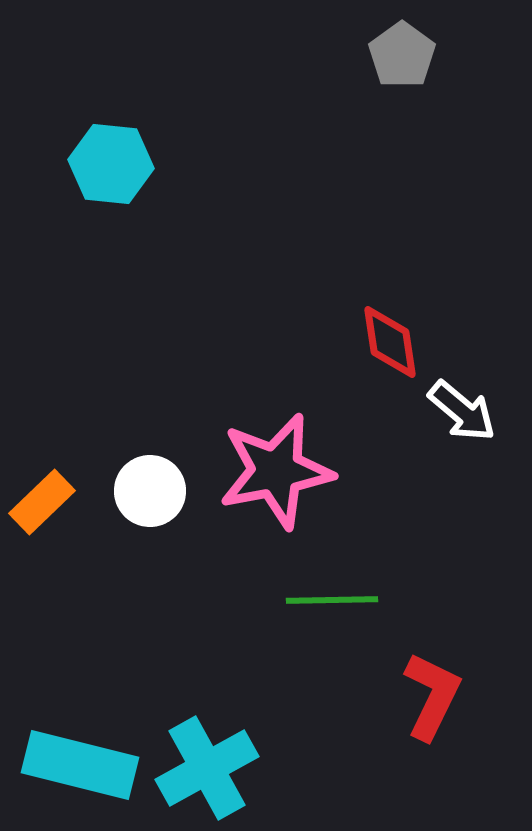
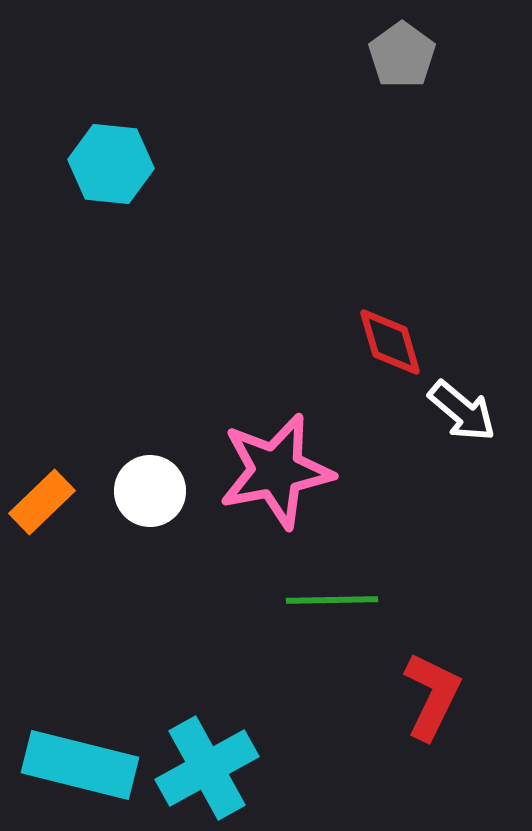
red diamond: rotated 8 degrees counterclockwise
